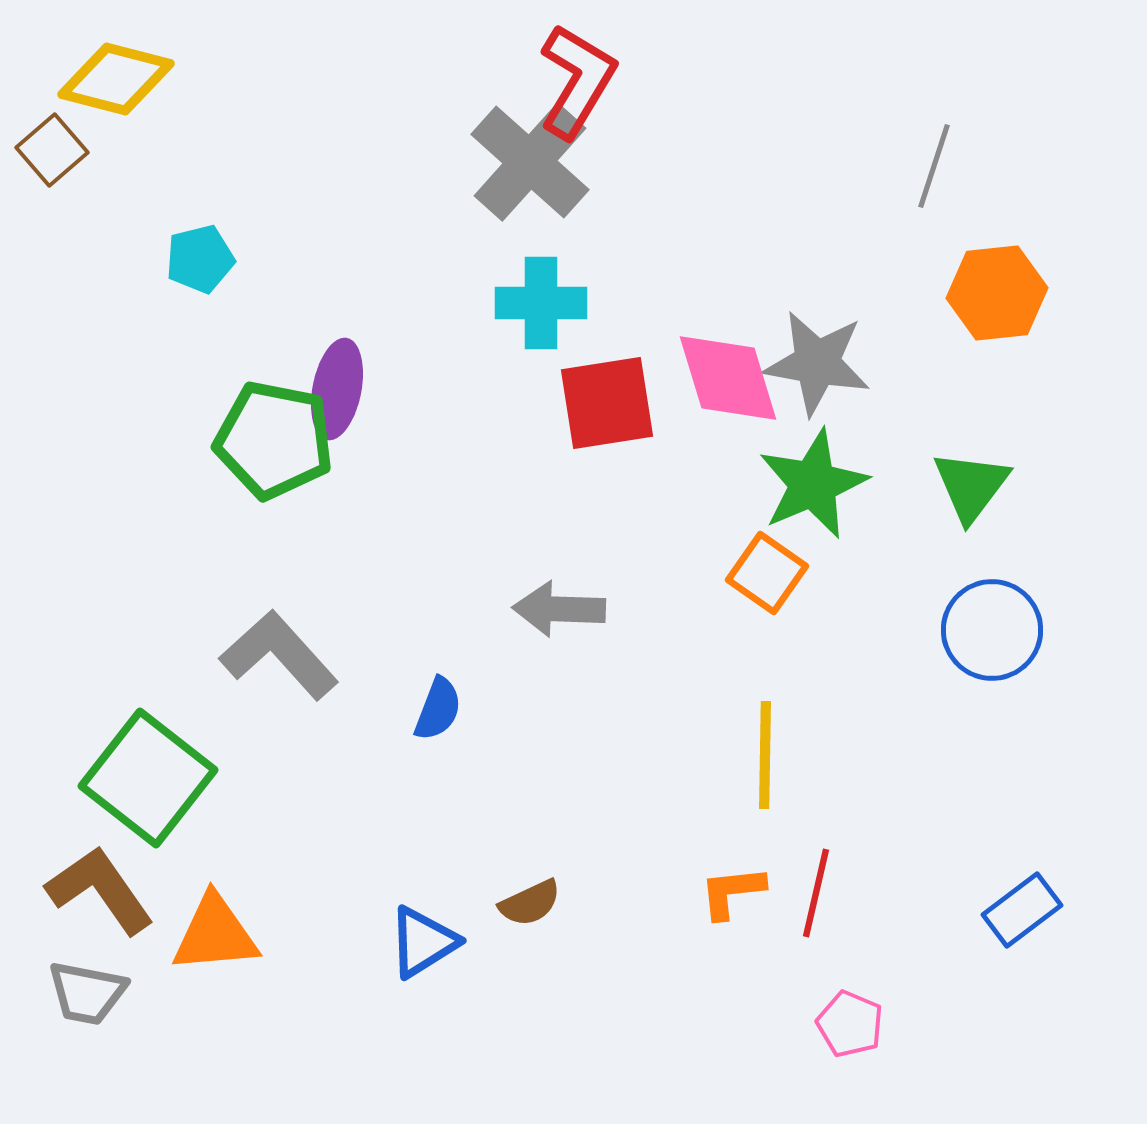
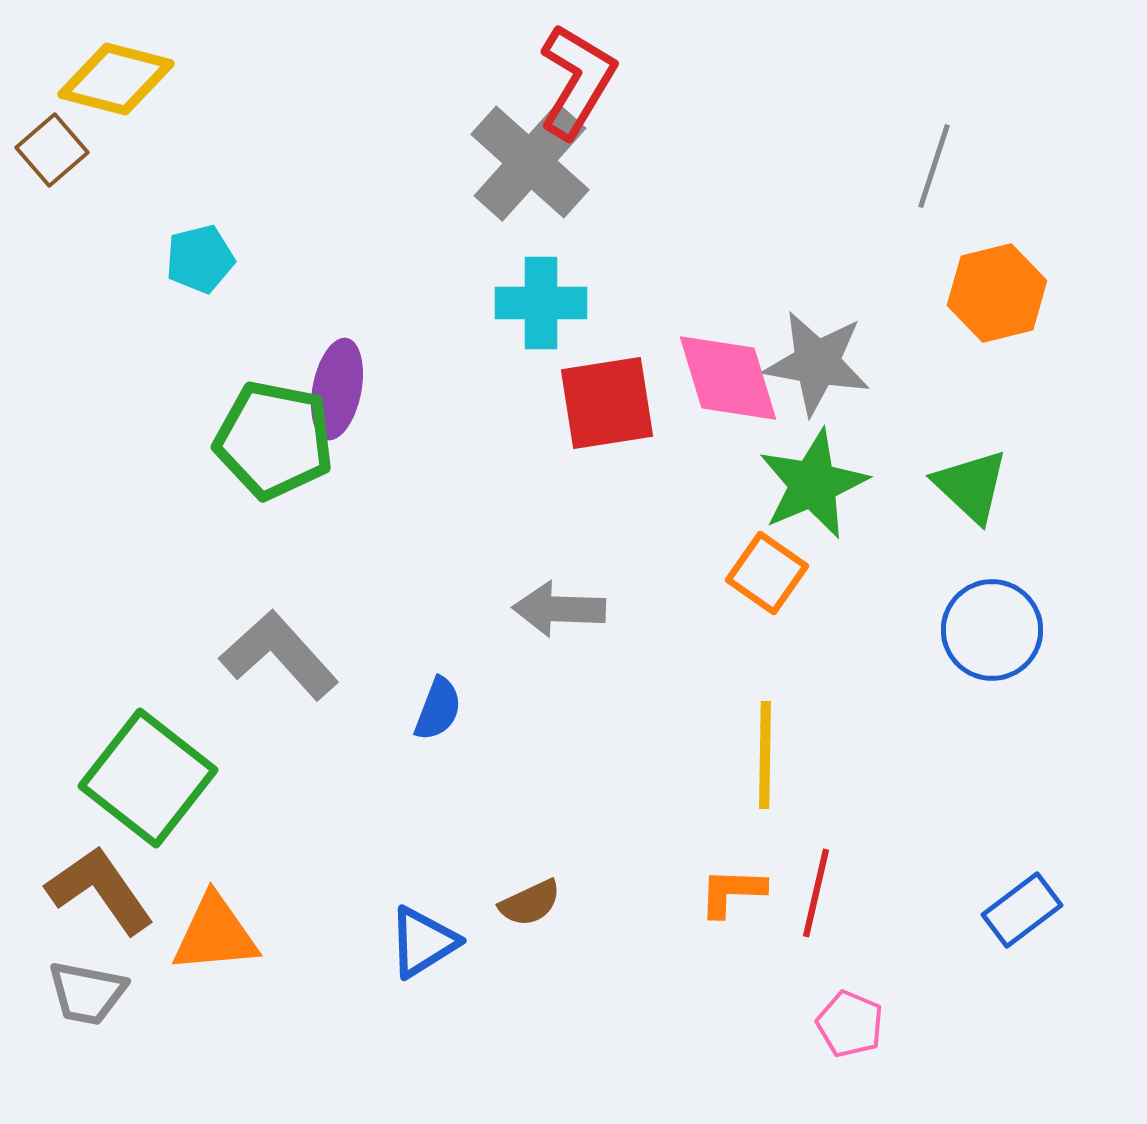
orange hexagon: rotated 8 degrees counterclockwise
green triangle: rotated 24 degrees counterclockwise
orange L-shape: rotated 8 degrees clockwise
